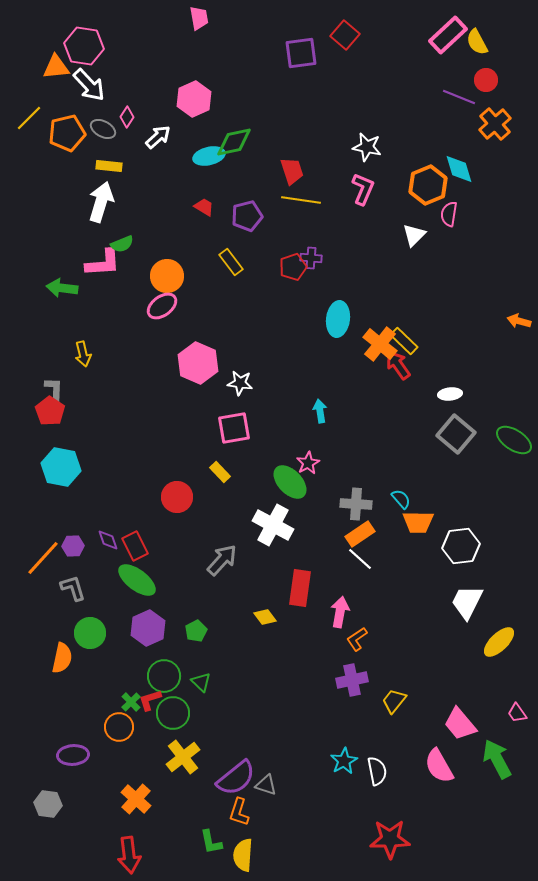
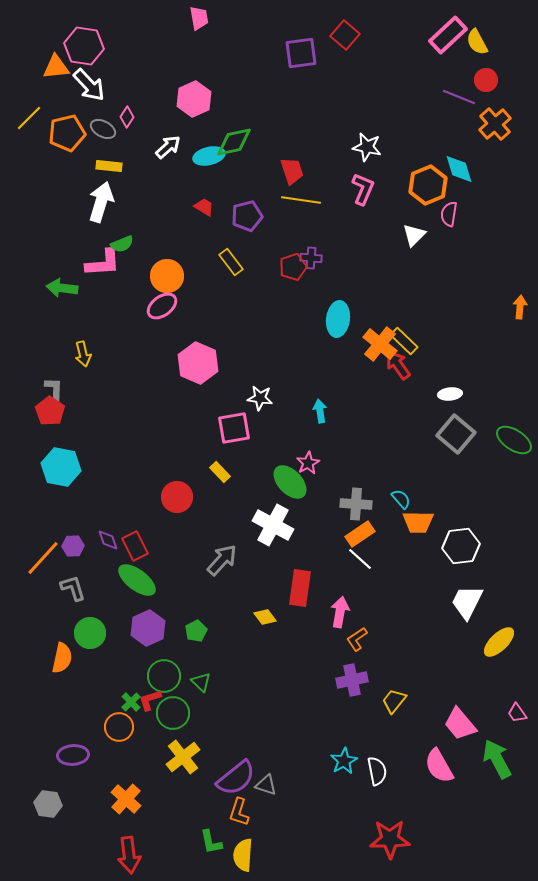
white arrow at (158, 137): moved 10 px right, 10 px down
orange arrow at (519, 321): moved 1 px right, 14 px up; rotated 80 degrees clockwise
white star at (240, 383): moved 20 px right, 15 px down
orange cross at (136, 799): moved 10 px left
